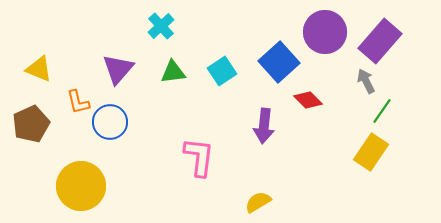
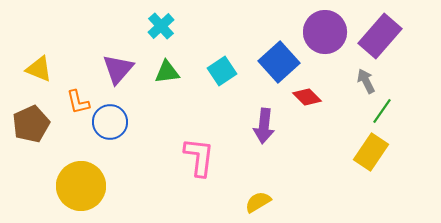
purple rectangle: moved 5 px up
green triangle: moved 6 px left
red diamond: moved 1 px left, 3 px up
